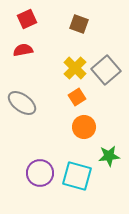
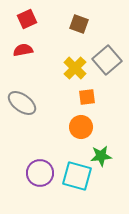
gray square: moved 1 px right, 10 px up
orange square: moved 10 px right; rotated 24 degrees clockwise
orange circle: moved 3 px left
green star: moved 8 px left
